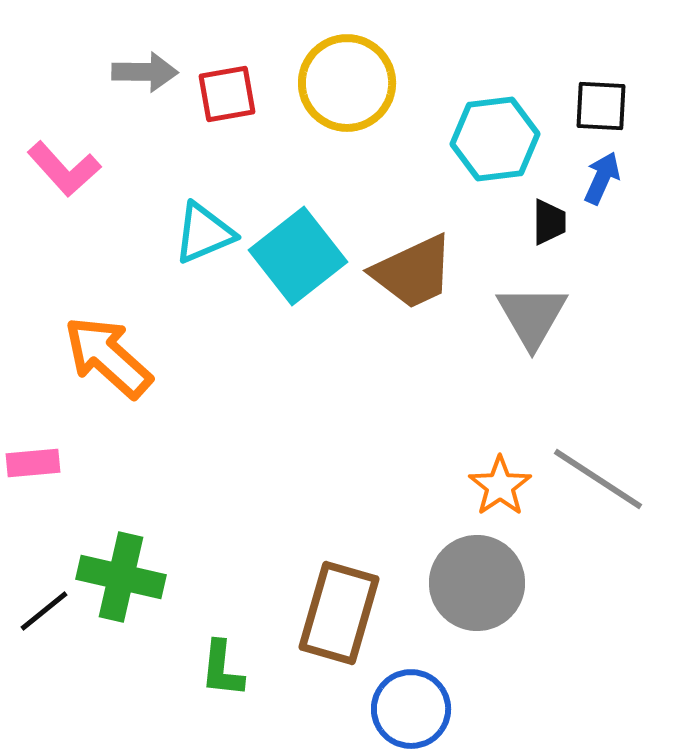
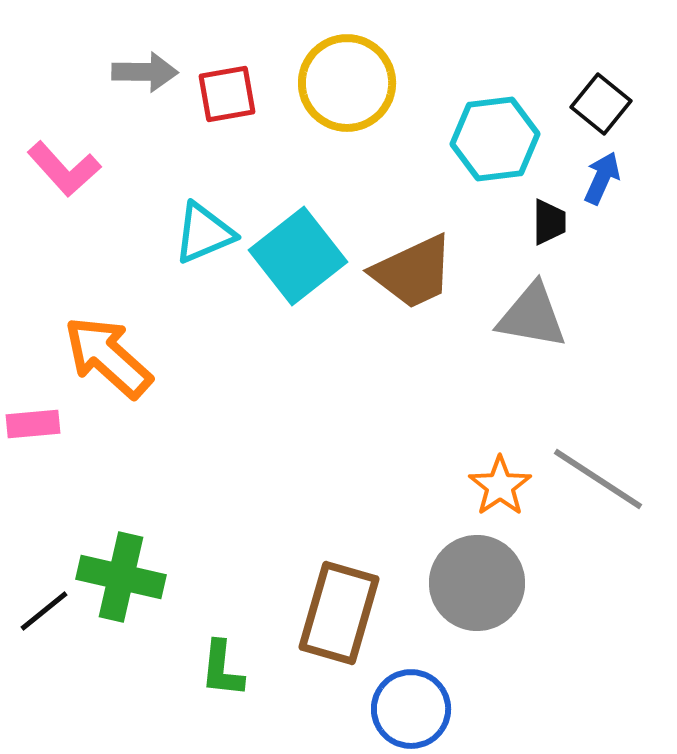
black square: moved 2 px up; rotated 36 degrees clockwise
gray triangle: rotated 50 degrees counterclockwise
pink rectangle: moved 39 px up
